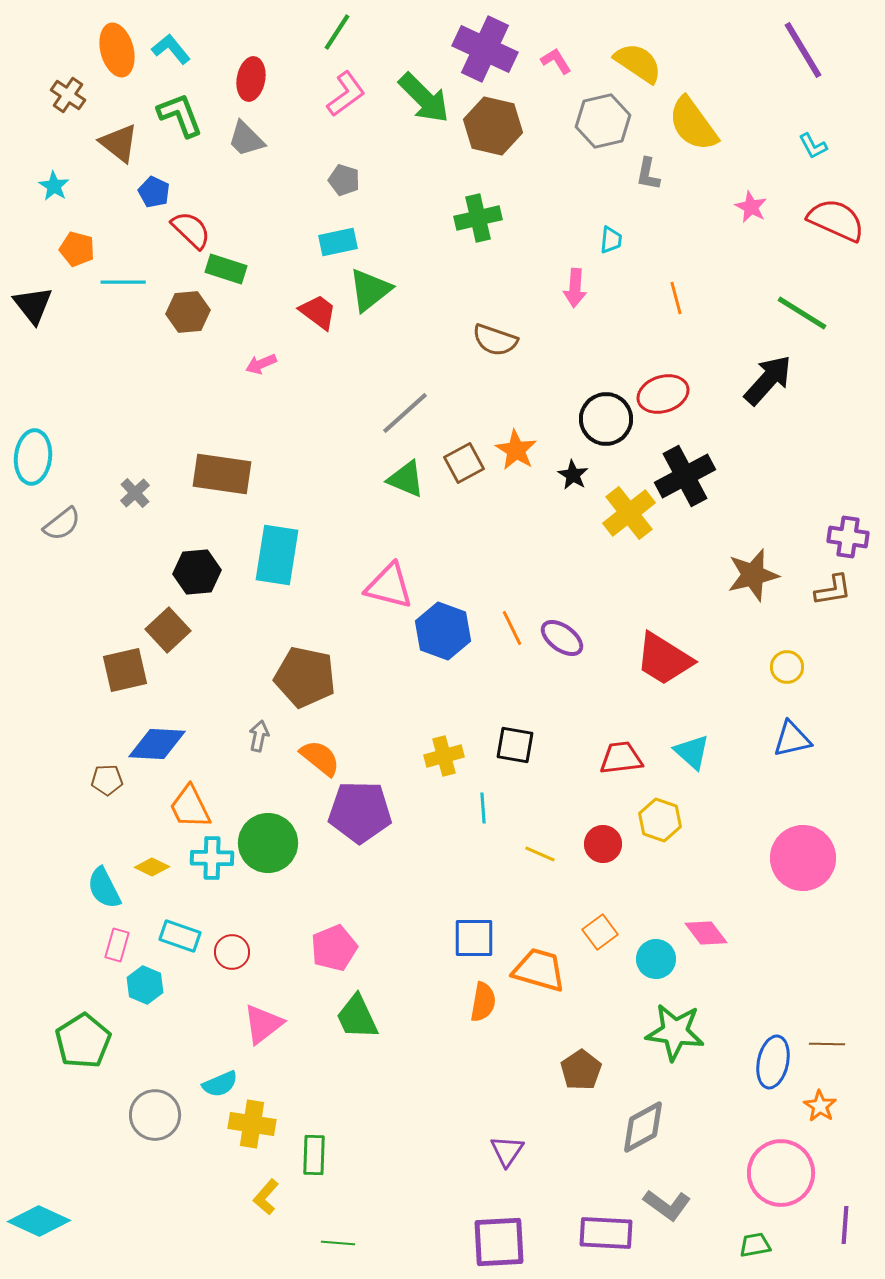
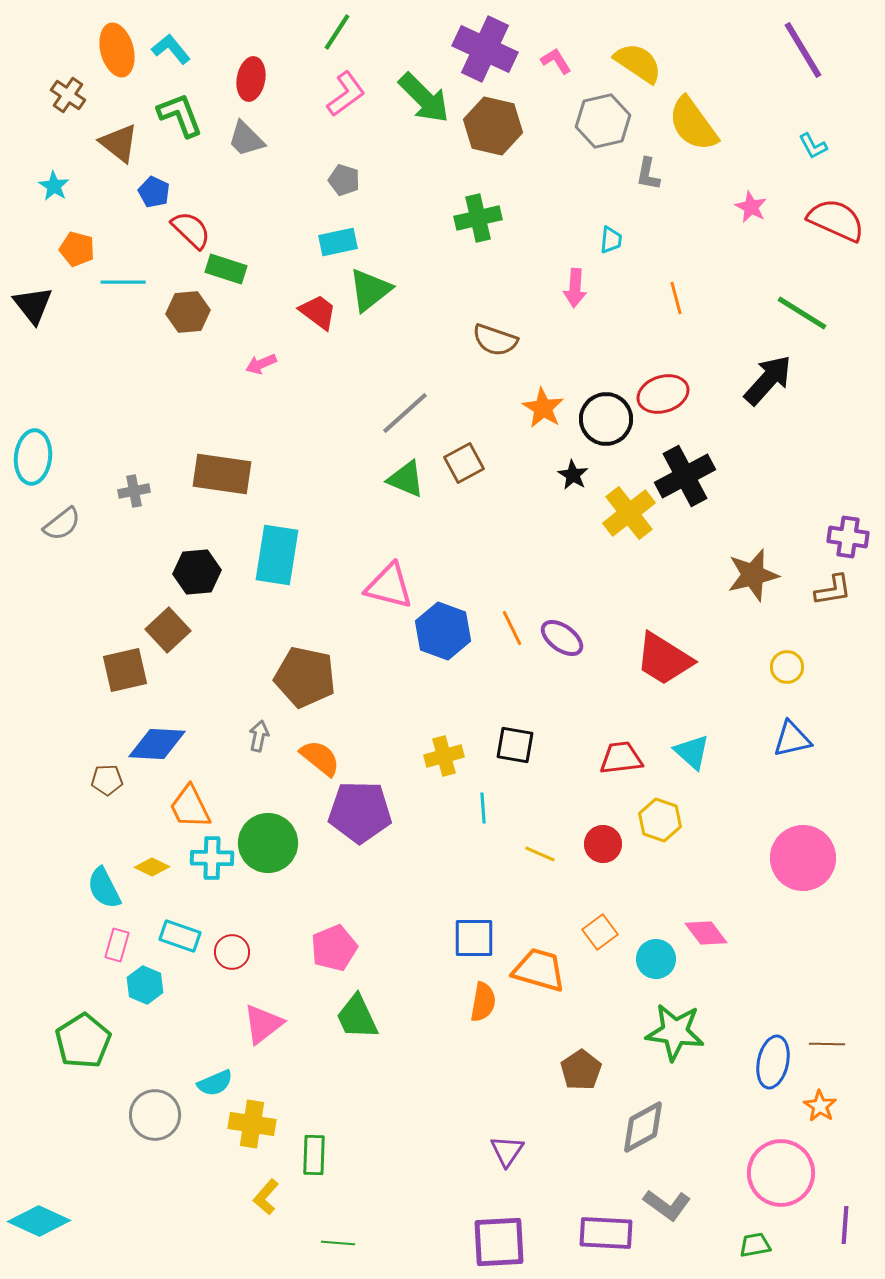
orange star at (516, 450): moved 27 px right, 42 px up
gray cross at (135, 493): moved 1 px left, 2 px up; rotated 32 degrees clockwise
cyan semicircle at (220, 1084): moved 5 px left, 1 px up
